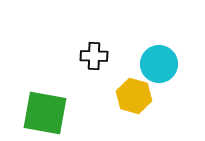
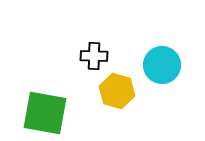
cyan circle: moved 3 px right, 1 px down
yellow hexagon: moved 17 px left, 5 px up
